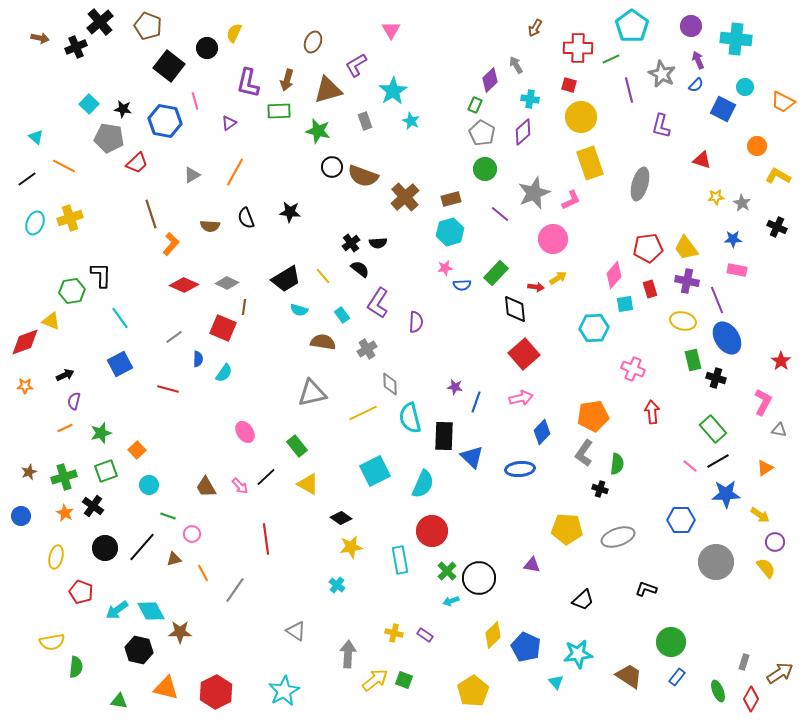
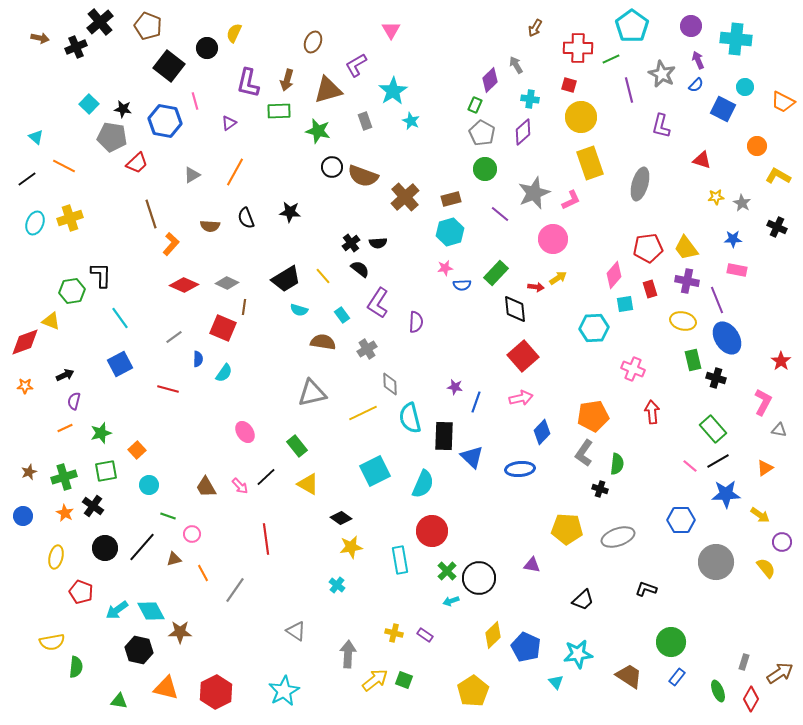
gray pentagon at (109, 138): moved 3 px right, 1 px up
red square at (524, 354): moved 1 px left, 2 px down
green square at (106, 471): rotated 10 degrees clockwise
blue circle at (21, 516): moved 2 px right
purple circle at (775, 542): moved 7 px right
